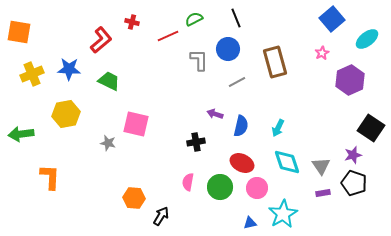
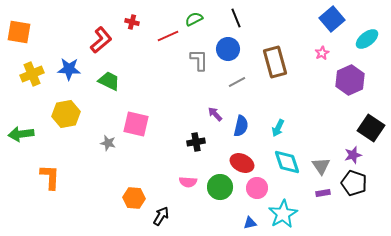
purple arrow: rotated 28 degrees clockwise
pink semicircle: rotated 96 degrees counterclockwise
